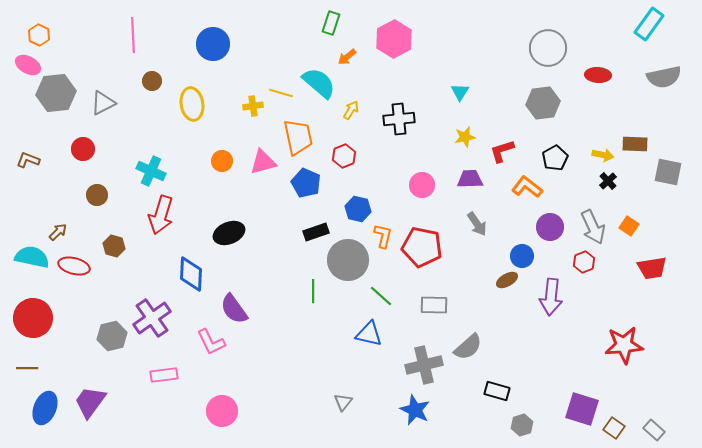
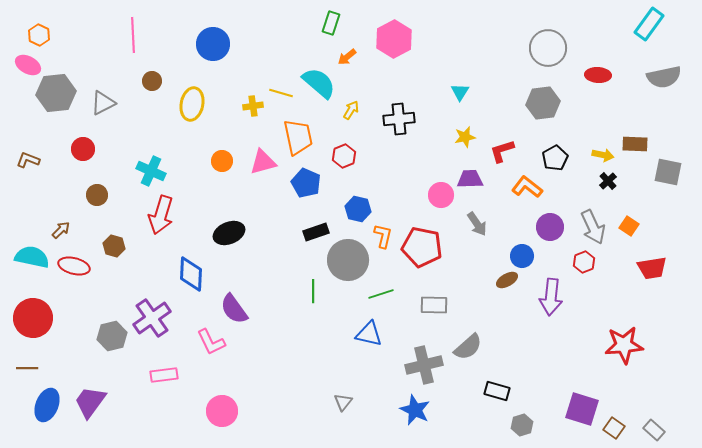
yellow ellipse at (192, 104): rotated 20 degrees clockwise
pink circle at (422, 185): moved 19 px right, 10 px down
brown arrow at (58, 232): moved 3 px right, 2 px up
green line at (381, 296): moved 2 px up; rotated 60 degrees counterclockwise
blue ellipse at (45, 408): moved 2 px right, 3 px up
